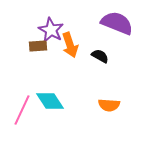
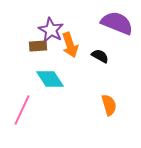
cyan diamond: moved 22 px up
orange semicircle: rotated 110 degrees counterclockwise
